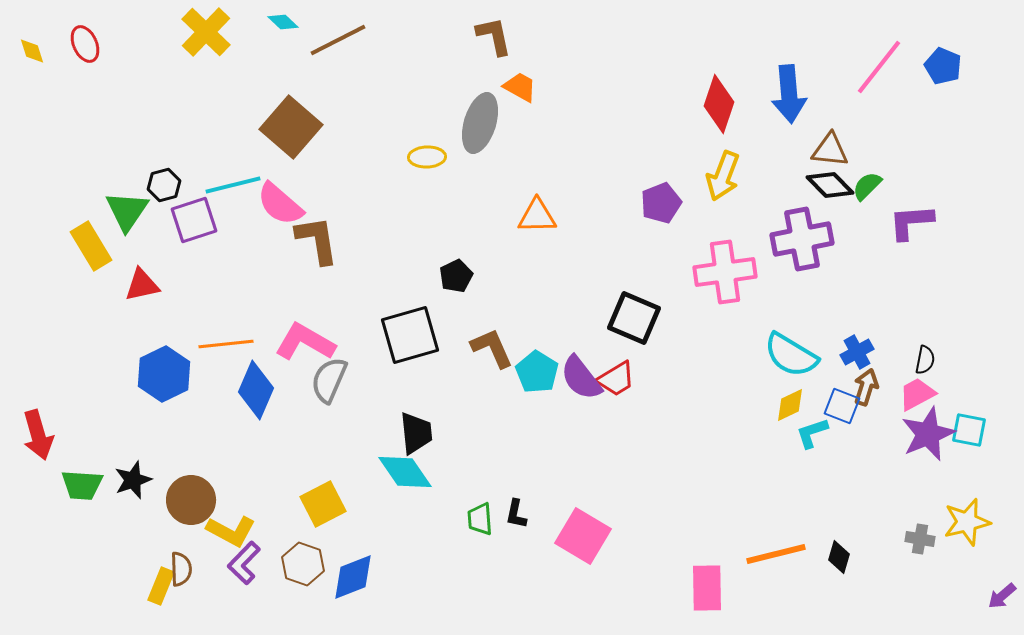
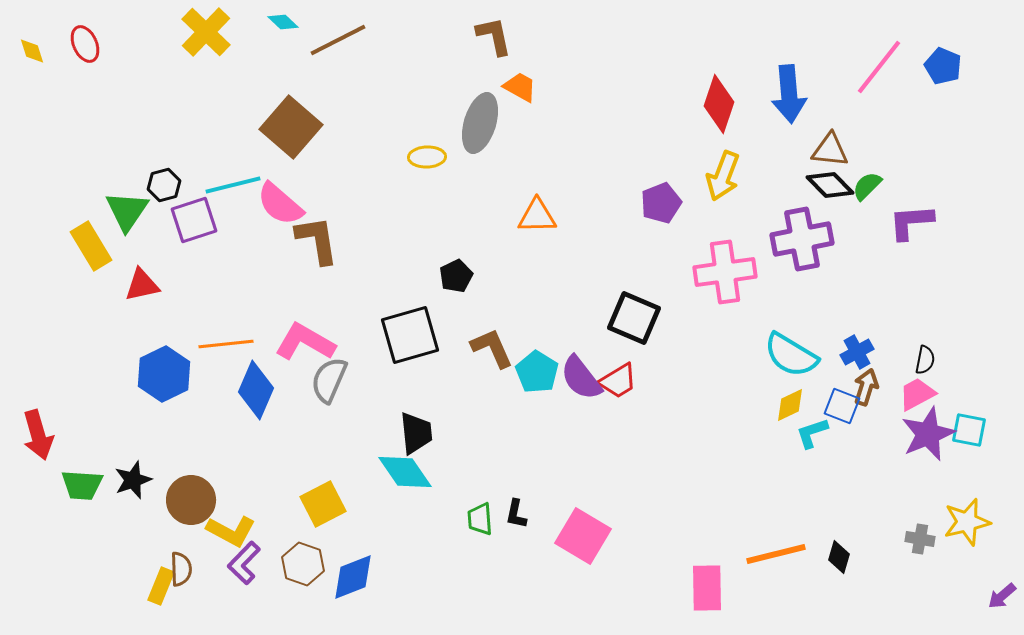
red trapezoid at (616, 379): moved 2 px right, 2 px down
